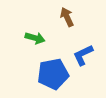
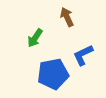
green arrow: rotated 108 degrees clockwise
